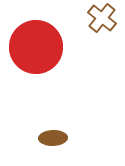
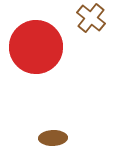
brown cross: moved 11 px left
